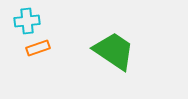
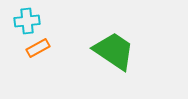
orange rectangle: rotated 10 degrees counterclockwise
